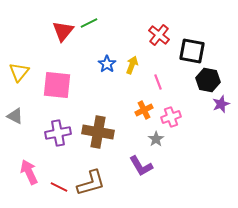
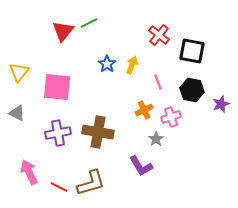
black hexagon: moved 16 px left, 10 px down
pink square: moved 2 px down
gray triangle: moved 2 px right, 3 px up
